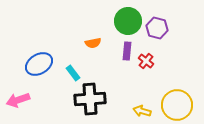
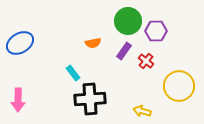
purple hexagon: moved 1 px left, 3 px down; rotated 15 degrees counterclockwise
purple rectangle: moved 3 px left; rotated 30 degrees clockwise
blue ellipse: moved 19 px left, 21 px up
pink arrow: rotated 70 degrees counterclockwise
yellow circle: moved 2 px right, 19 px up
